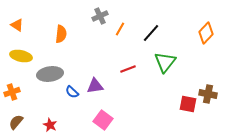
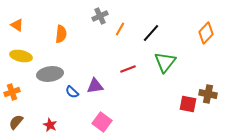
pink square: moved 1 px left, 2 px down
